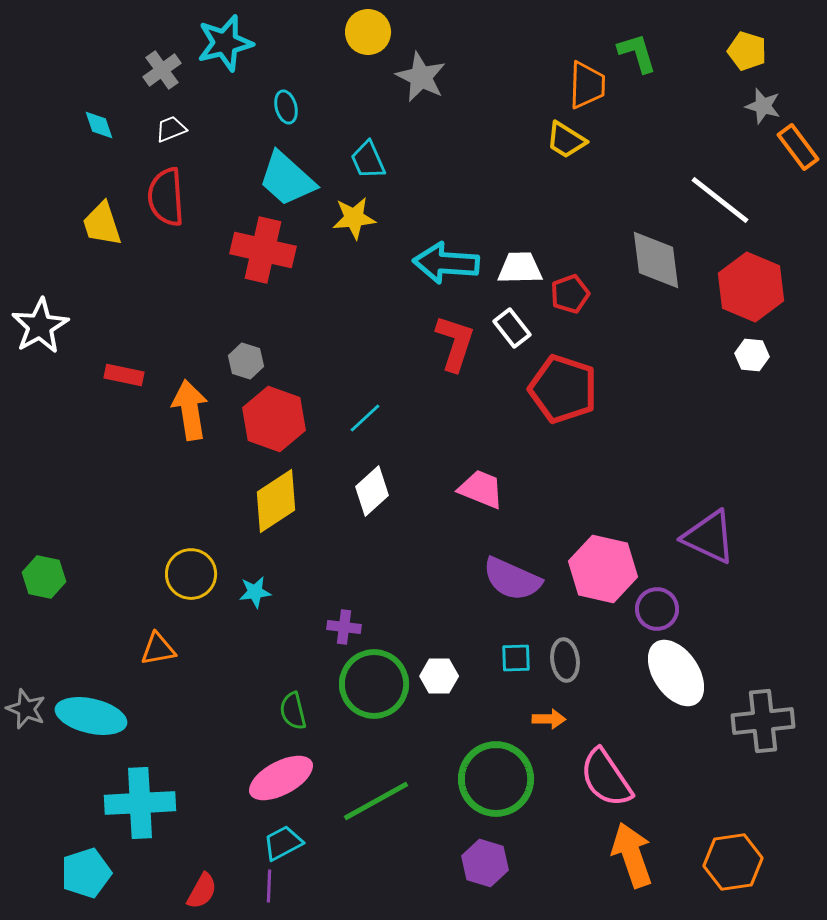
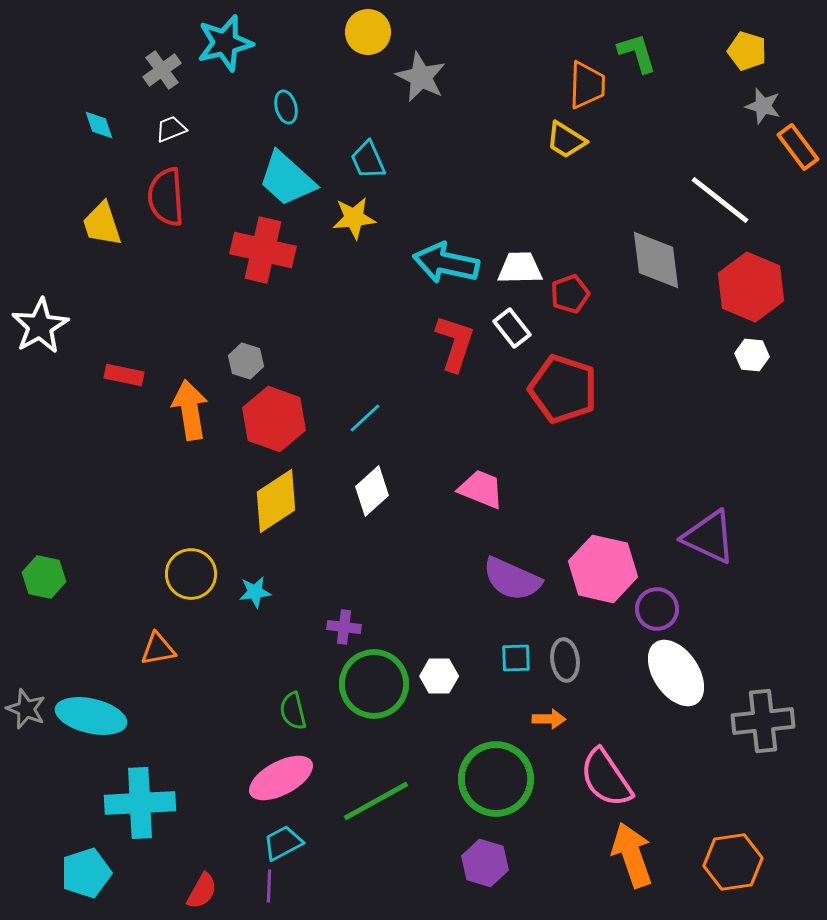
cyan arrow at (446, 263): rotated 8 degrees clockwise
